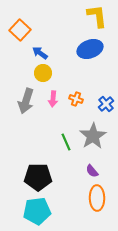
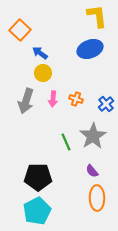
cyan pentagon: rotated 20 degrees counterclockwise
